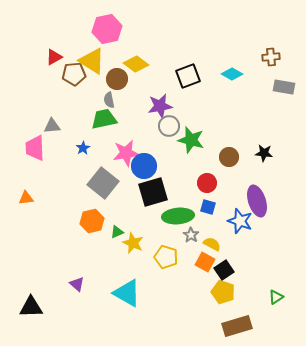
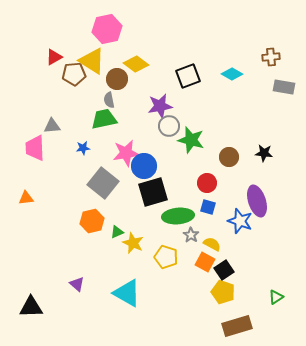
blue star at (83, 148): rotated 24 degrees clockwise
